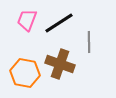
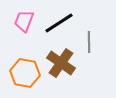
pink trapezoid: moved 3 px left, 1 px down
brown cross: moved 1 px right, 1 px up; rotated 16 degrees clockwise
